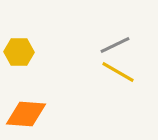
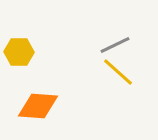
yellow line: rotated 12 degrees clockwise
orange diamond: moved 12 px right, 8 px up
